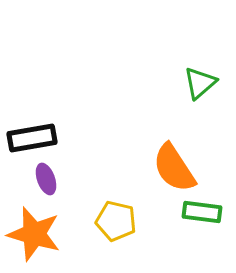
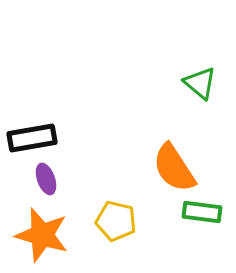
green triangle: rotated 39 degrees counterclockwise
orange star: moved 8 px right, 1 px down
